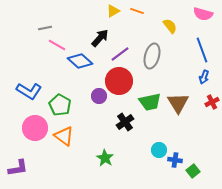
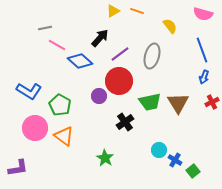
blue cross: rotated 24 degrees clockwise
